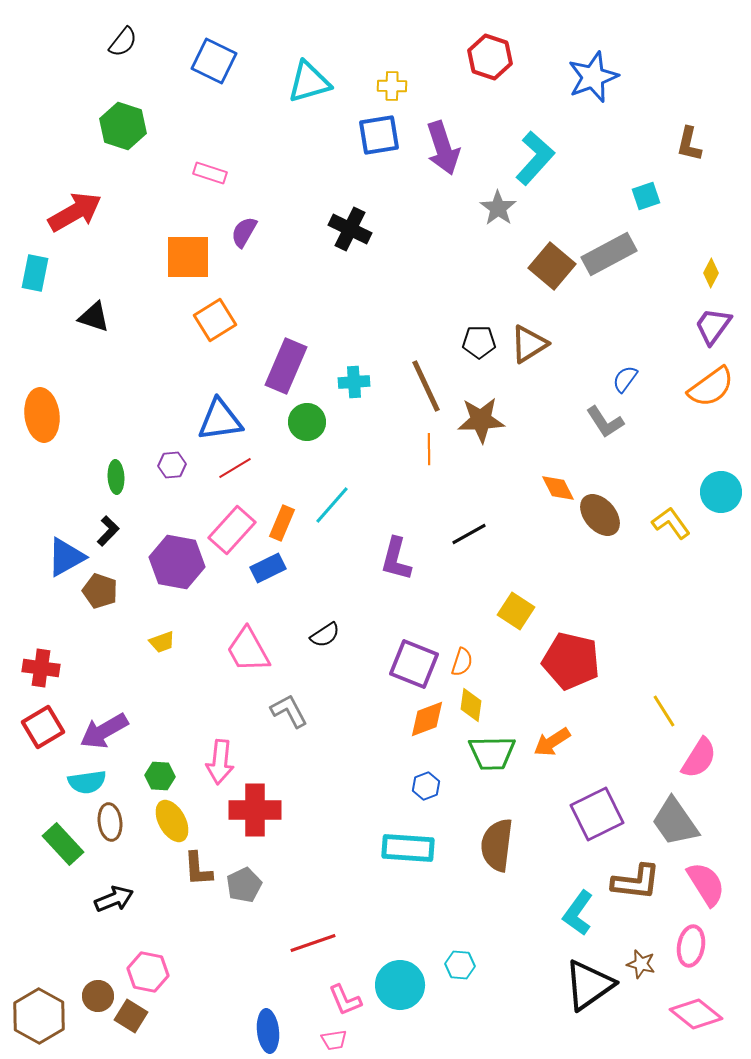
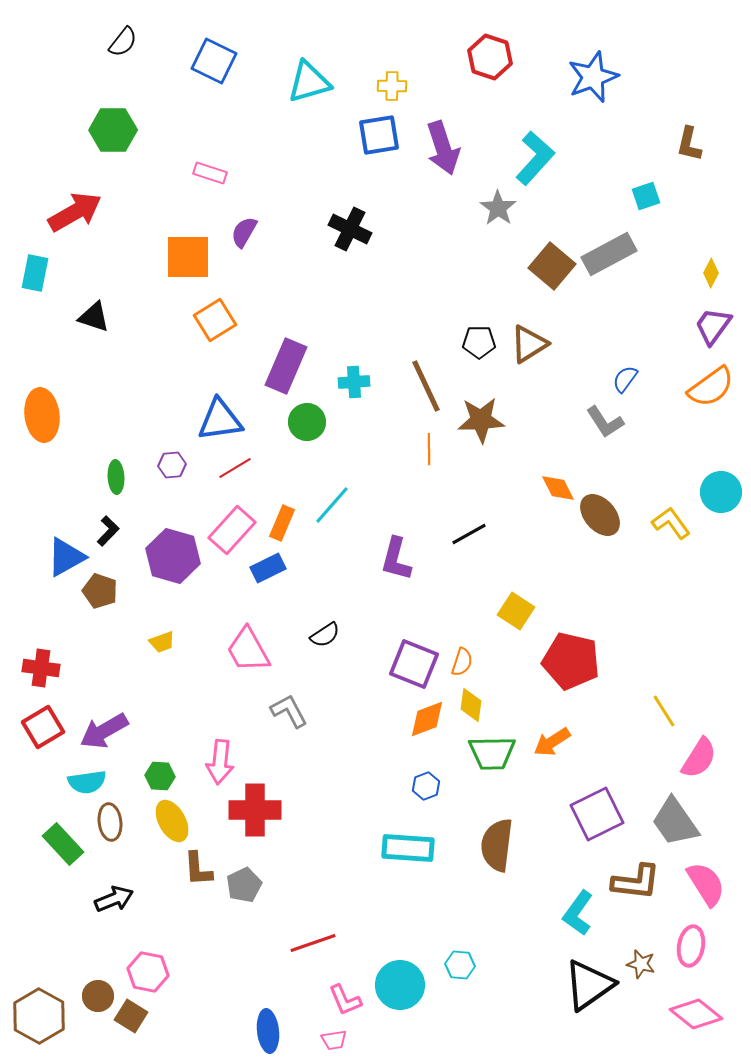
green hexagon at (123, 126): moved 10 px left, 4 px down; rotated 18 degrees counterclockwise
purple hexagon at (177, 562): moved 4 px left, 6 px up; rotated 6 degrees clockwise
